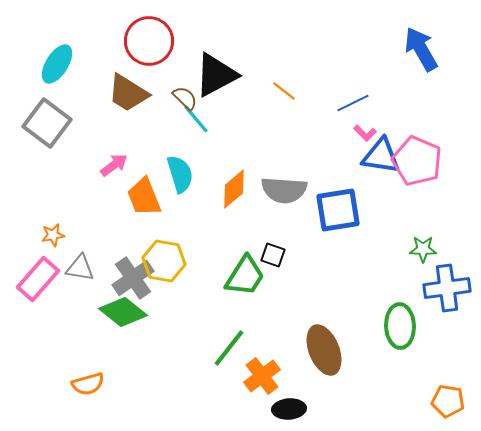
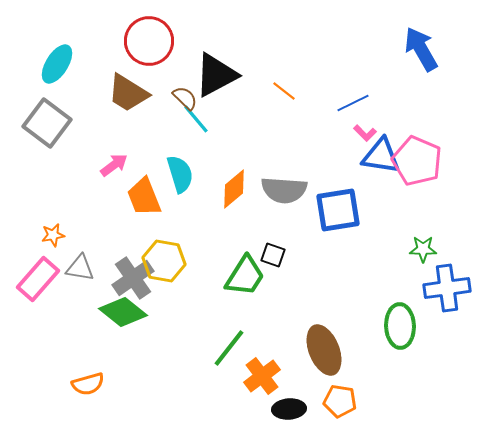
orange pentagon: moved 108 px left
